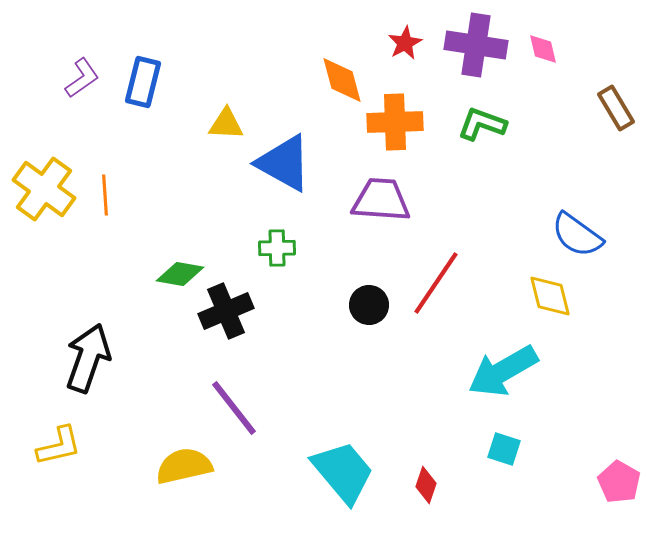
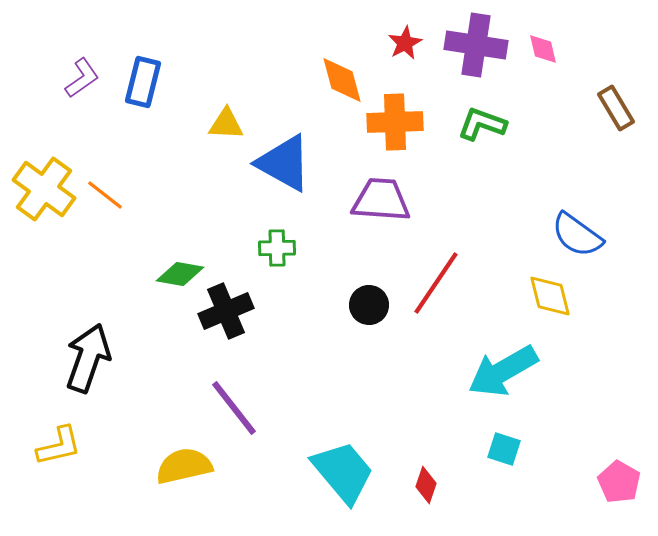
orange line: rotated 48 degrees counterclockwise
